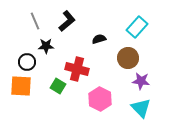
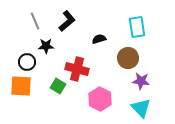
cyan rectangle: rotated 50 degrees counterclockwise
